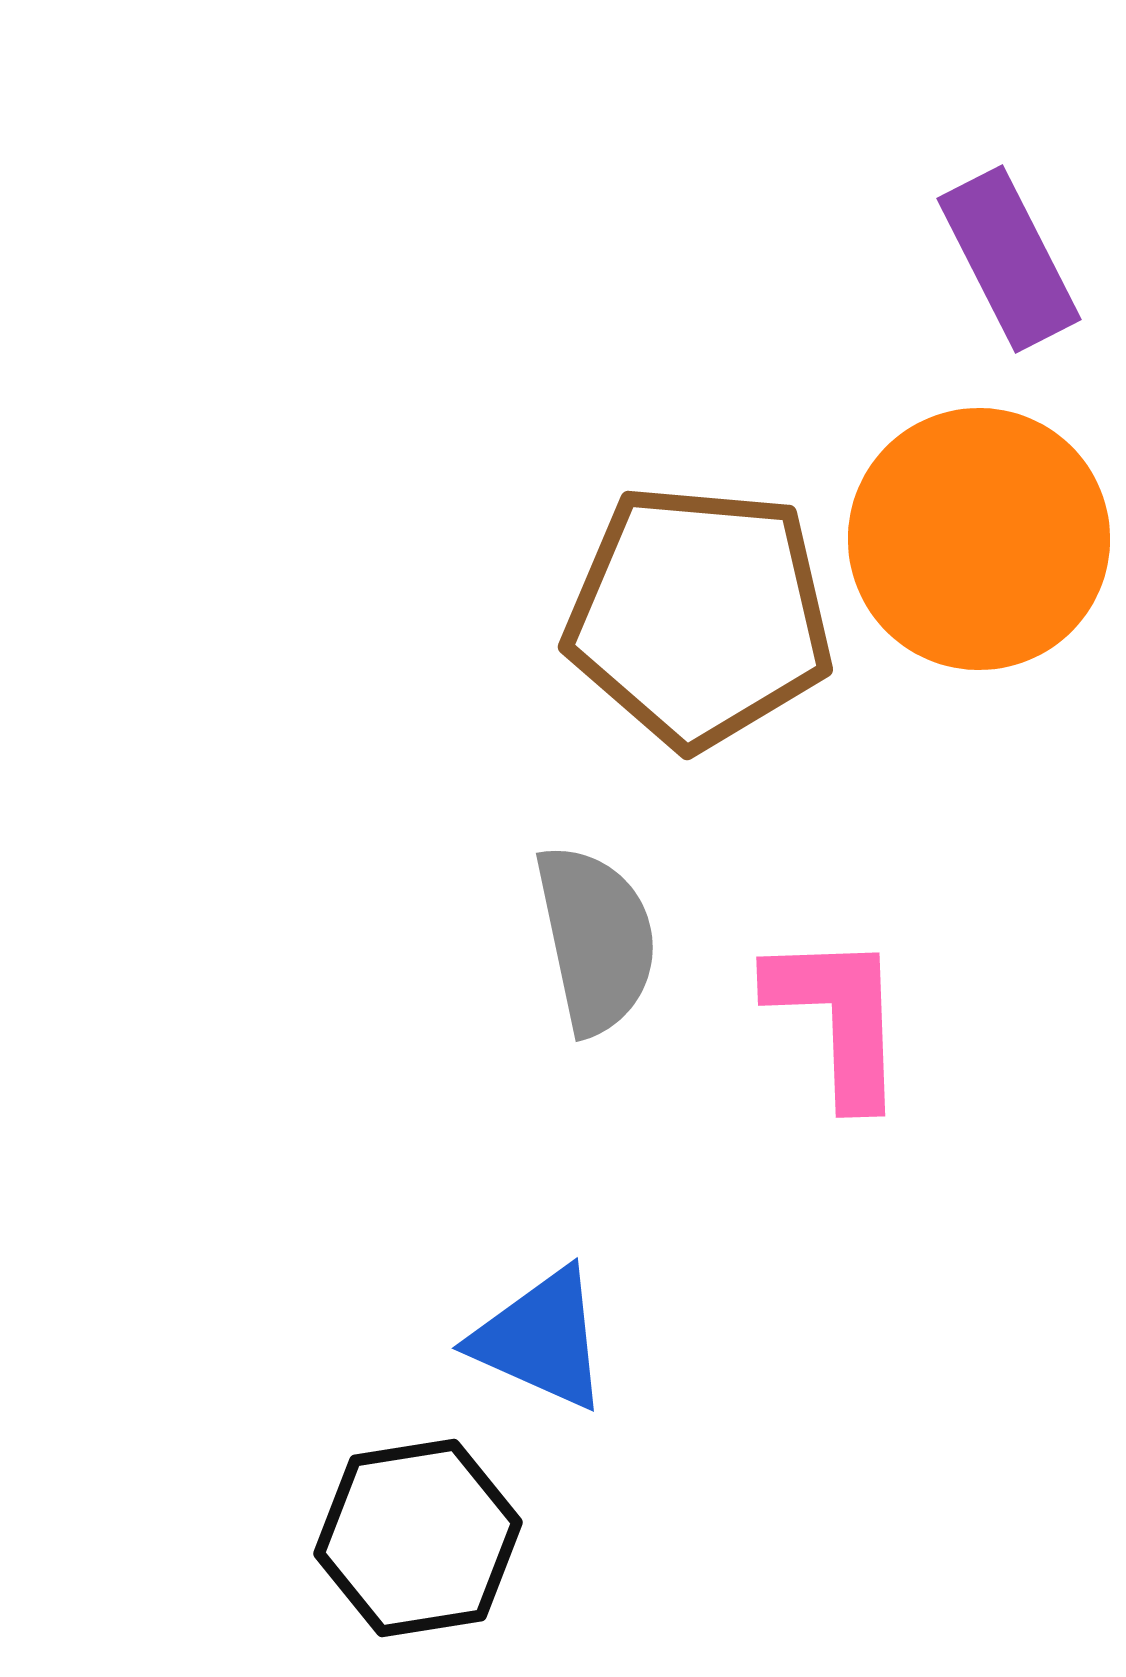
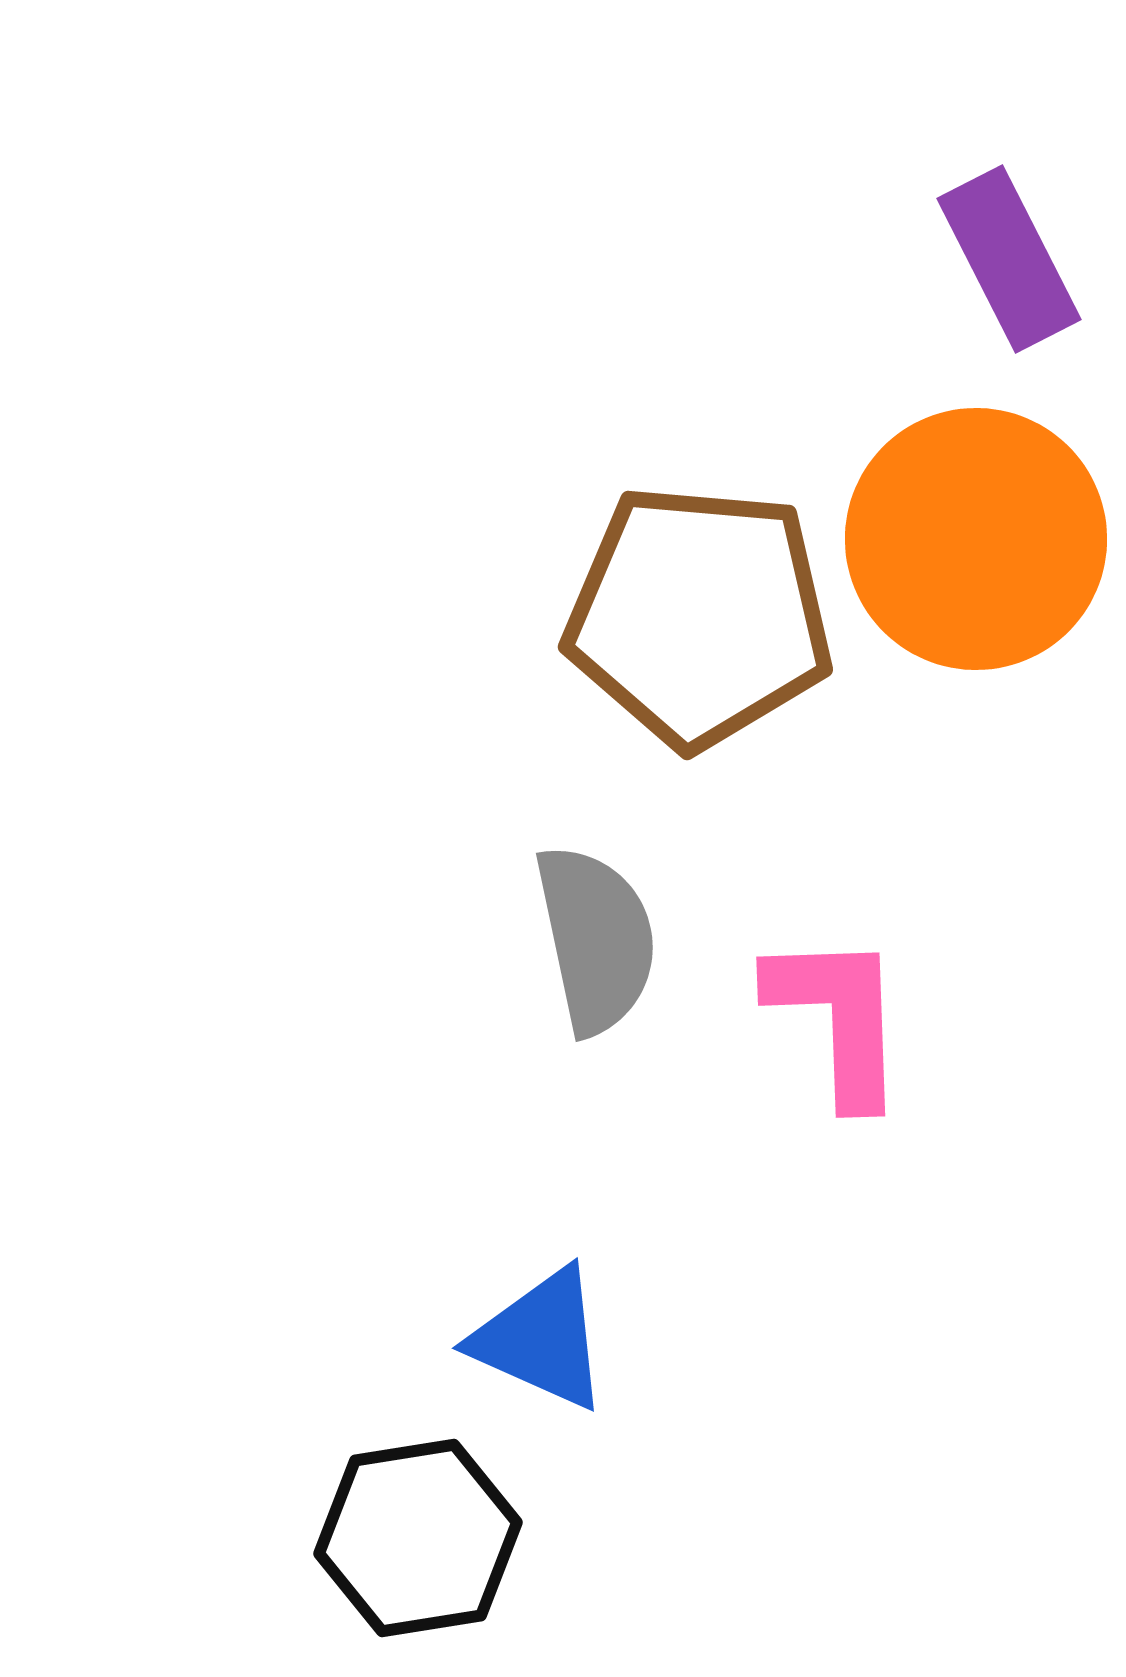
orange circle: moved 3 px left
